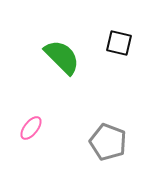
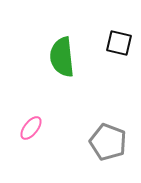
green semicircle: rotated 141 degrees counterclockwise
